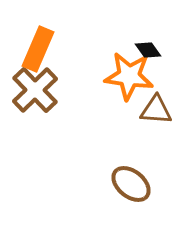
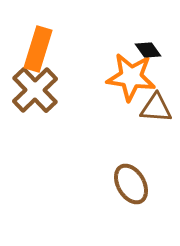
orange rectangle: rotated 6 degrees counterclockwise
orange star: moved 2 px right, 1 px down
brown triangle: moved 2 px up
brown ellipse: rotated 21 degrees clockwise
